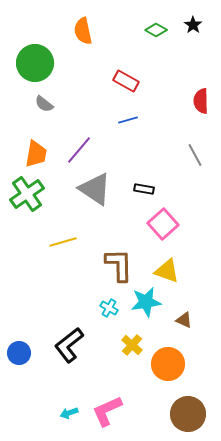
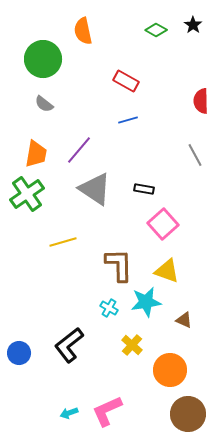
green circle: moved 8 px right, 4 px up
orange circle: moved 2 px right, 6 px down
